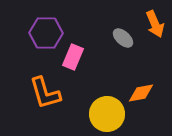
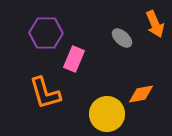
gray ellipse: moved 1 px left
pink rectangle: moved 1 px right, 2 px down
orange diamond: moved 1 px down
